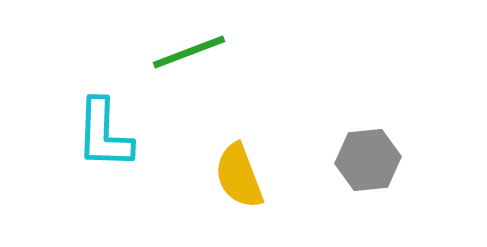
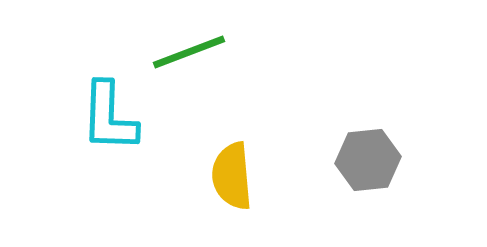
cyan L-shape: moved 5 px right, 17 px up
yellow semicircle: moved 7 px left; rotated 16 degrees clockwise
